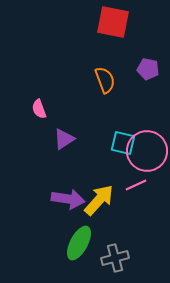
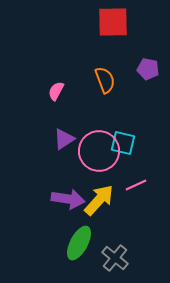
red square: rotated 12 degrees counterclockwise
pink semicircle: moved 17 px right, 18 px up; rotated 48 degrees clockwise
pink circle: moved 48 px left
gray cross: rotated 36 degrees counterclockwise
